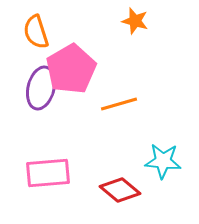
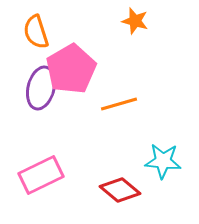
pink rectangle: moved 7 px left, 2 px down; rotated 21 degrees counterclockwise
